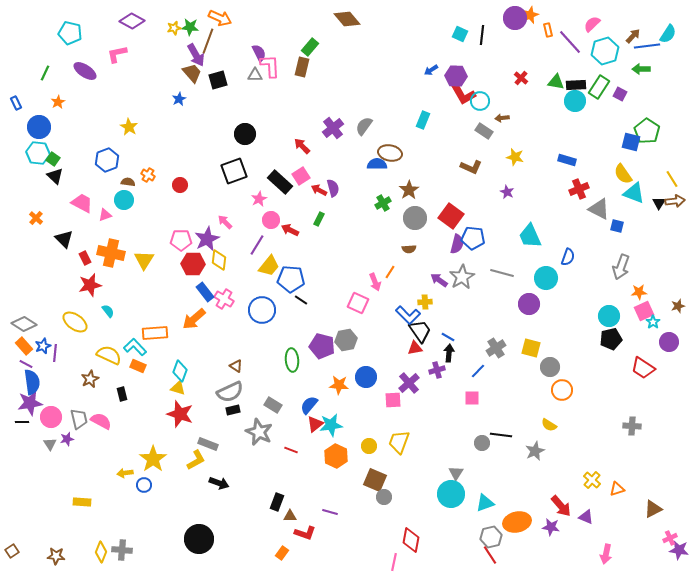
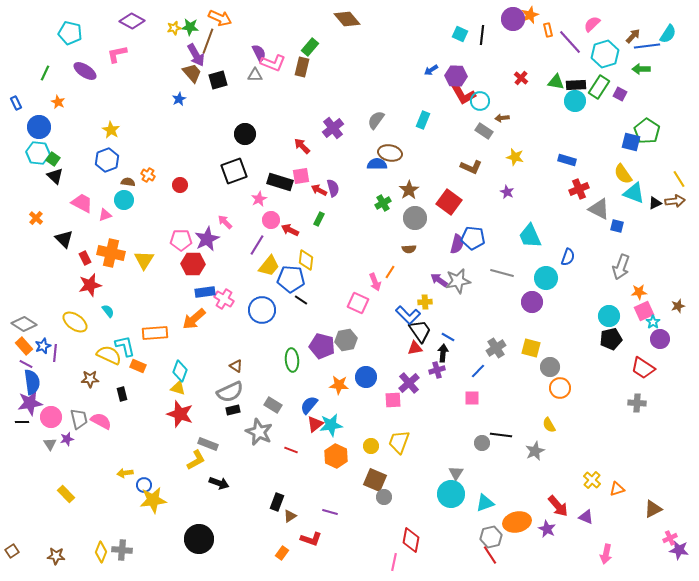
purple circle at (515, 18): moved 2 px left, 1 px down
cyan hexagon at (605, 51): moved 3 px down
pink L-shape at (270, 66): moved 3 px right, 3 px up; rotated 115 degrees clockwise
orange star at (58, 102): rotated 16 degrees counterclockwise
gray semicircle at (364, 126): moved 12 px right, 6 px up
yellow star at (129, 127): moved 18 px left, 3 px down
pink square at (301, 176): rotated 24 degrees clockwise
yellow line at (672, 179): moved 7 px right
black rectangle at (280, 182): rotated 25 degrees counterclockwise
black triangle at (659, 203): moved 4 px left; rotated 32 degrees clockwise
red square at (451, 216): moved 2 px left, 14 px up
yellow diamond at (219, 260): moved 87 px right
gray star at (462, 277): moved 4 px left, 4 px down; rotated 20 degrees clockwise
blue rectangle at (205, 292): rotated 60 degrees counterclockwise
purple circle at (529, 304): moved 3 px right, 2 px up
purple circle at (669, 342): moved 9 px left, 3 px up
cyan L-shape at (135, 347): moved 10 px left, 1 px up; rotated 30 degrees clockwise
black arrow at (449, 353): moved 6 px left
brown star at (90, 379): rotated 24 degrees clockwise
orange circle at (562, 390): moved 2 px left, 2 px up
yellow semicircle at (549, 425): rotated 28 degrees clockwise
gray cross at (632, 426): moved 5 px right, 23 px up
yellow circle at (369, 446): moved 2 px right
yellow star at (153, 459): moved 41 px down; rotated 28 degrees clockwise
yellow rectangle at (82, 502): moved 16 px left, 8 px up; rotated 42 degrees clockwise
red arrow at (561, 506): moved 3 px left
brown triangle at (290, 516): rotated 32 degrees counterclockwise
purple star at (551, 527): moved 4 px left, 2 px down; rotated 18 degrees clockwise
red L-shape at (305, 533): moved 6 px right, 6 px down
